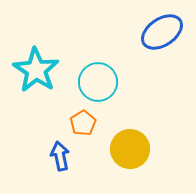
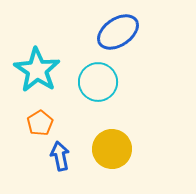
blue ellipse: moved 44 px left
cyan star: moved 1 px right
orange pentagon: moved 43 px left
yellow circle: moved 18 px left
